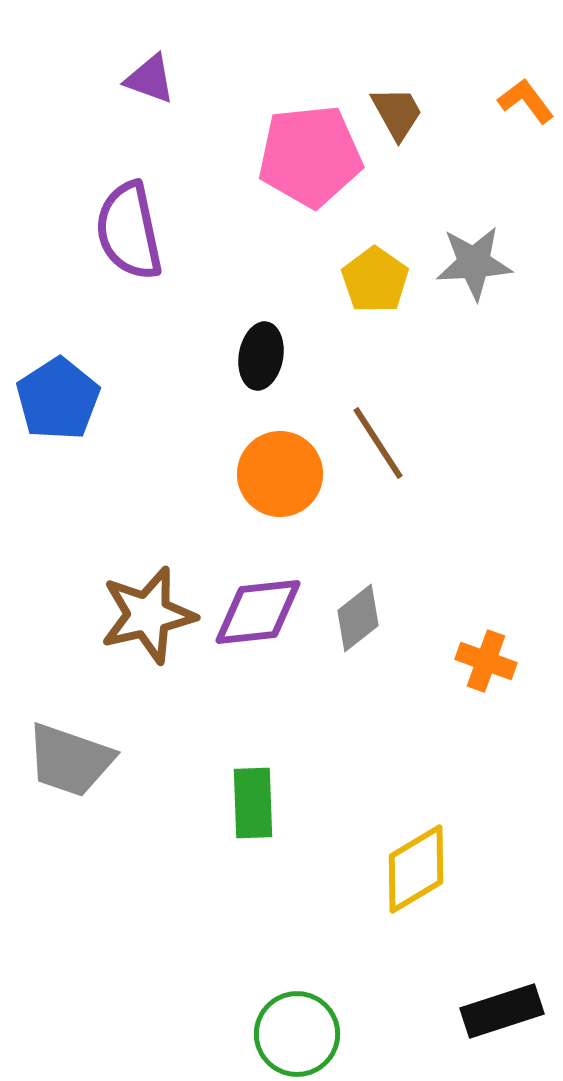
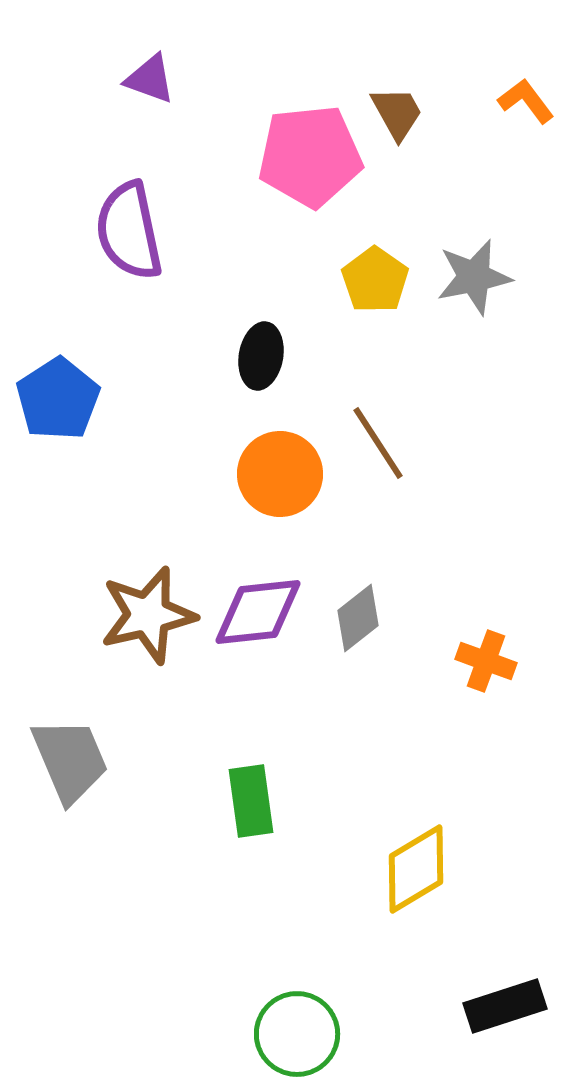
gray star: moved 14 px down; rotated 8 degrees counterclockwise
gray trapezoid: rotated 132 degrees counterclockwise
green rectangle: moved 2 px left, 2 px up; rotated 6 degrees counterclockwise
black rectangle: moved 3 px right, 5 px up
